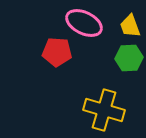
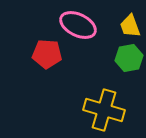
pink ellipse: moved 6 px left, 2 px down
red pentagon: moved 10 px left, 2 px down
green hexagon: rotated 8 degrees counterclockwise
